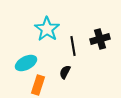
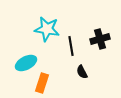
cyan star: rotated 25 degrees counterclockwise
black line: moved 2 px left
black semicircle: moved 17 px right; rotated 56 degrees counterclockwise
orange rectangle: moved 4 px right, 2 px up
